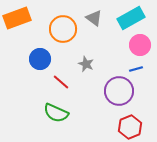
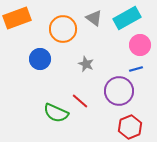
cyan rectangle: moved 4 px left
red line: moved 19 px right, 19 px down
